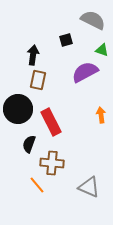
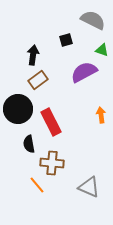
purple semicircle: moved 1 px left
brown rectangle: rotated 42 degrees clockwise
black semicircle: rotated 30 degrees counterclockwise
